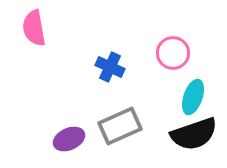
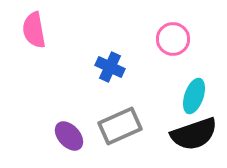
pink semicircle: moved 2 px down
pink circle: moved 14 px up
cyan ellipse: moved 1 px right, 1 px up
purple ellipse: moved 3 px up; rotated 72 degrees clockwise
